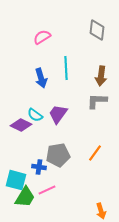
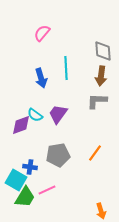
gray diamond: moved 6 px right, 21 px down; rotated 10 degrees counterclockwise
pink semicircle: moved 4 px up; rotated 18 degrees counterclockwise
purple diamond: rotated 45 degrees counterclockwise
blue cross: moved 9 px left
cyan square: rotated 15 degrees clockwise
